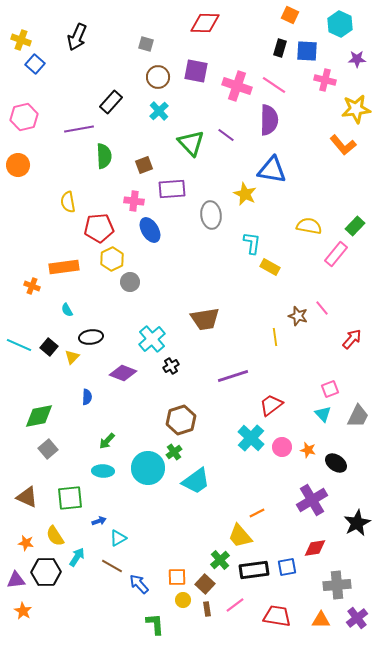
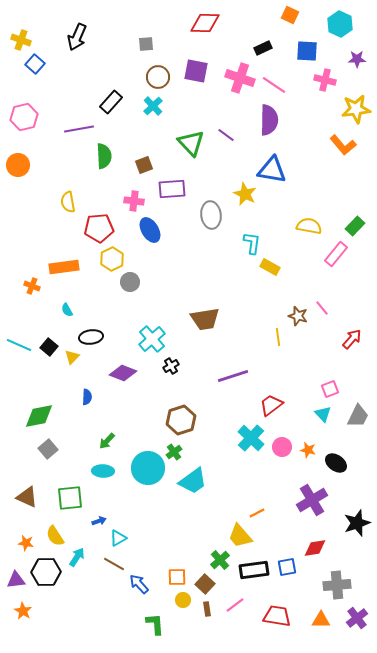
gray square at (146, 44): rotated 21 degrees counterclockwise
black rectangle at (280, 48): moved 17 px left; rotated 48 degrees clockwise
pink cross at (237, 86): moved 3 px right, 8 px up
cyan cross at (159, 111): moved 6 px left, 5 px up
yellow line at (275, 337): moved 3 px right
cyan trapezoid at (196, 481): moved 3 px left
black star at (357, 523): rotated 8 degrees clockwise
brown line at (112, 566): moved 2 px right, 2 px up
